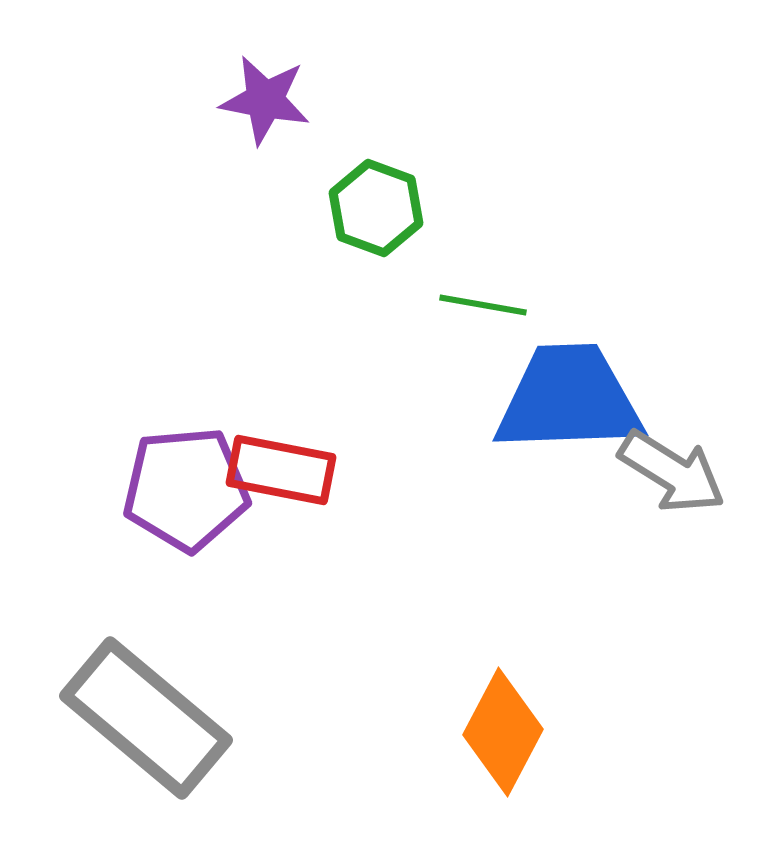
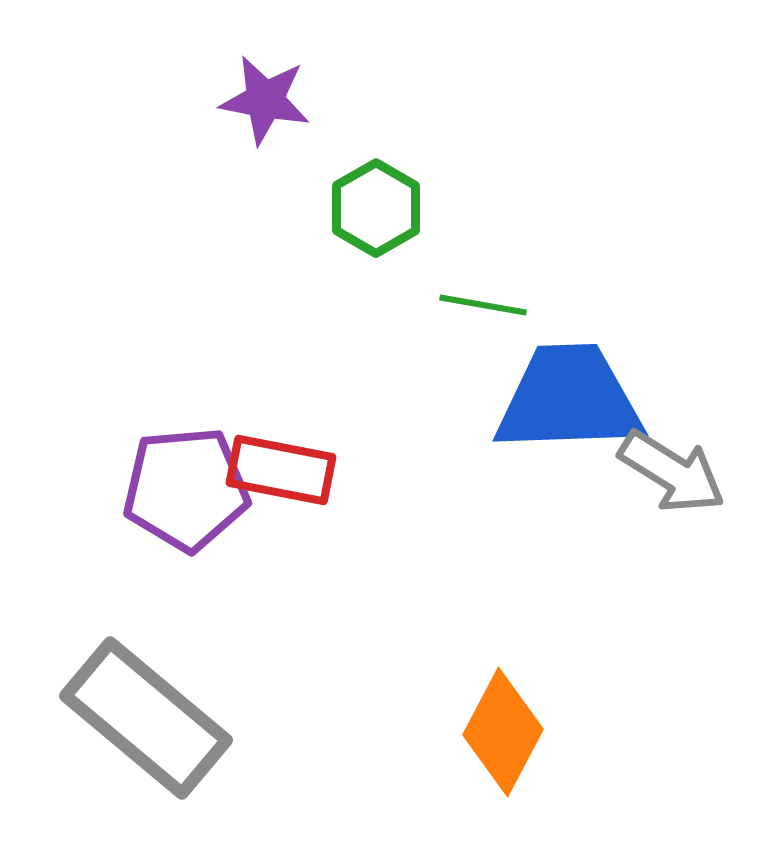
green hexagon: rotated 10 degrees clockwise
